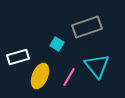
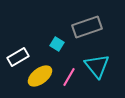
white rectangle: rotated 15 degrees counterclockwise
yellow ellipse: rotated 30 degrees clockwise
